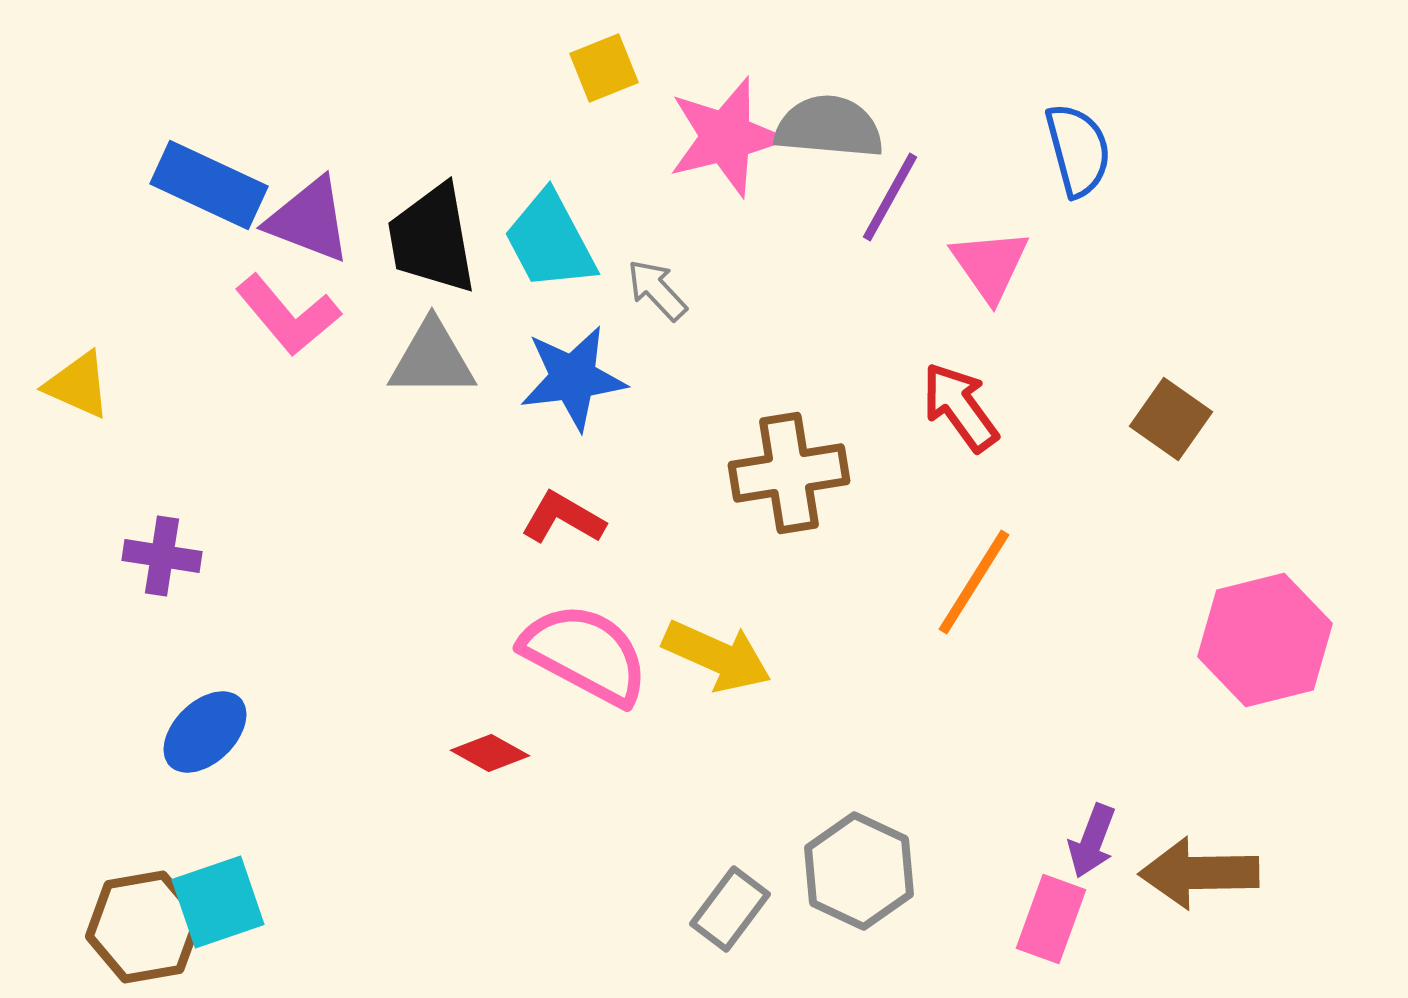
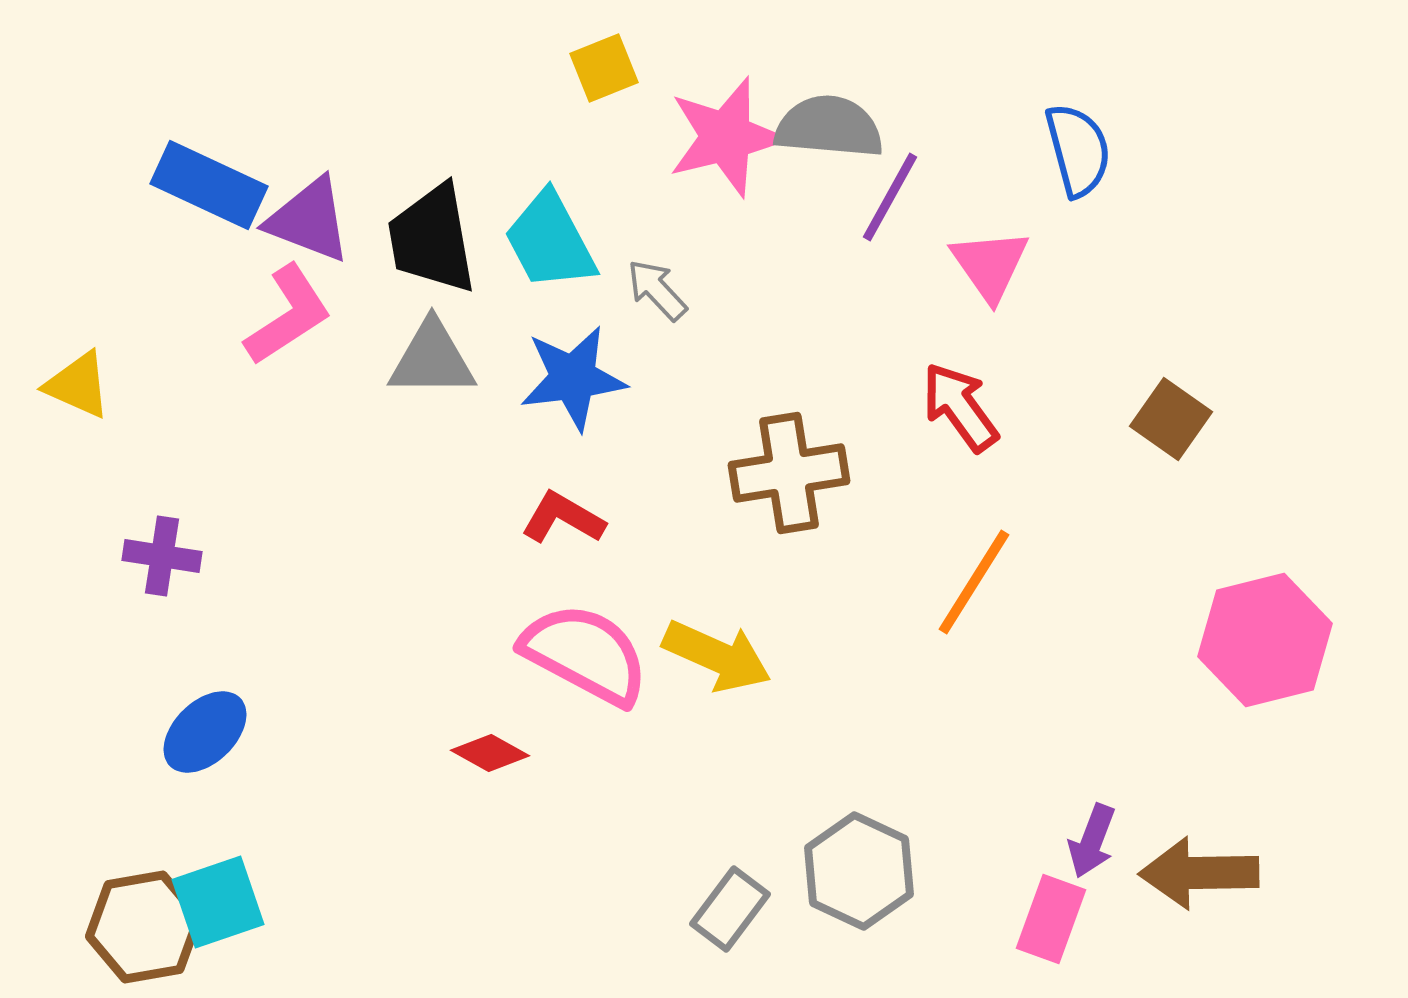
pink L-shape: rotated 83 degrees counterclockwise
